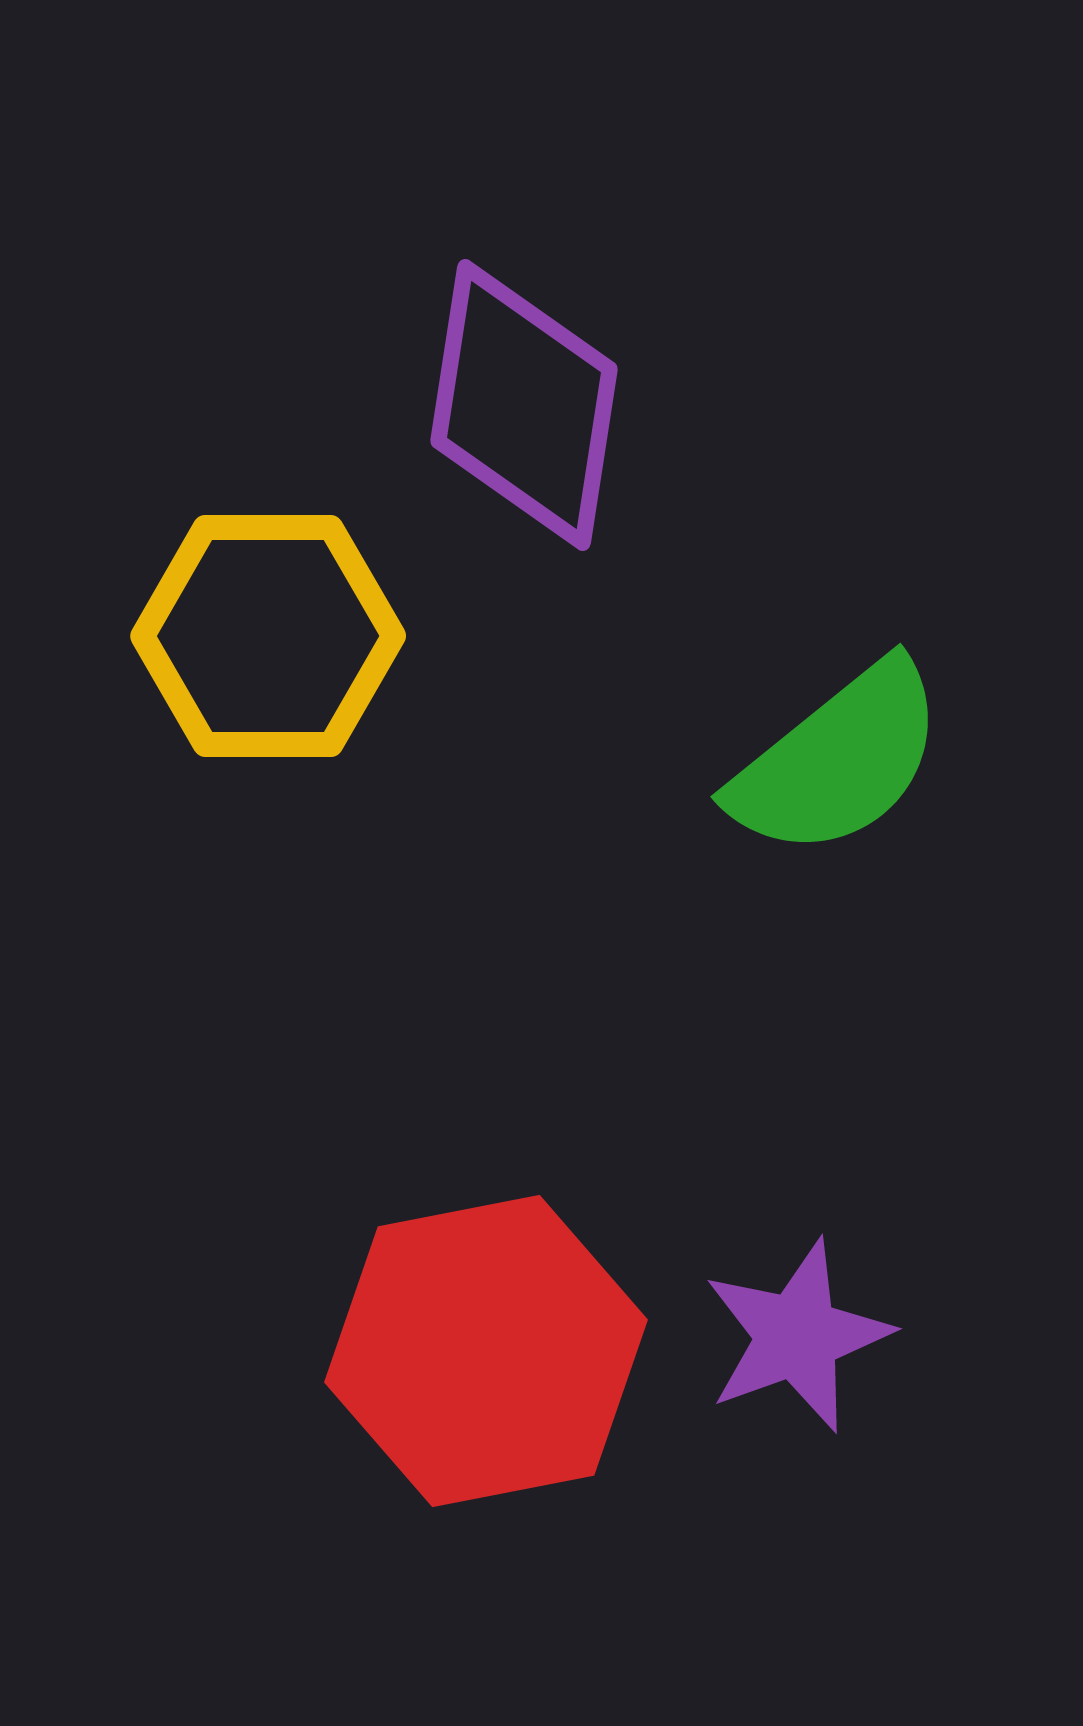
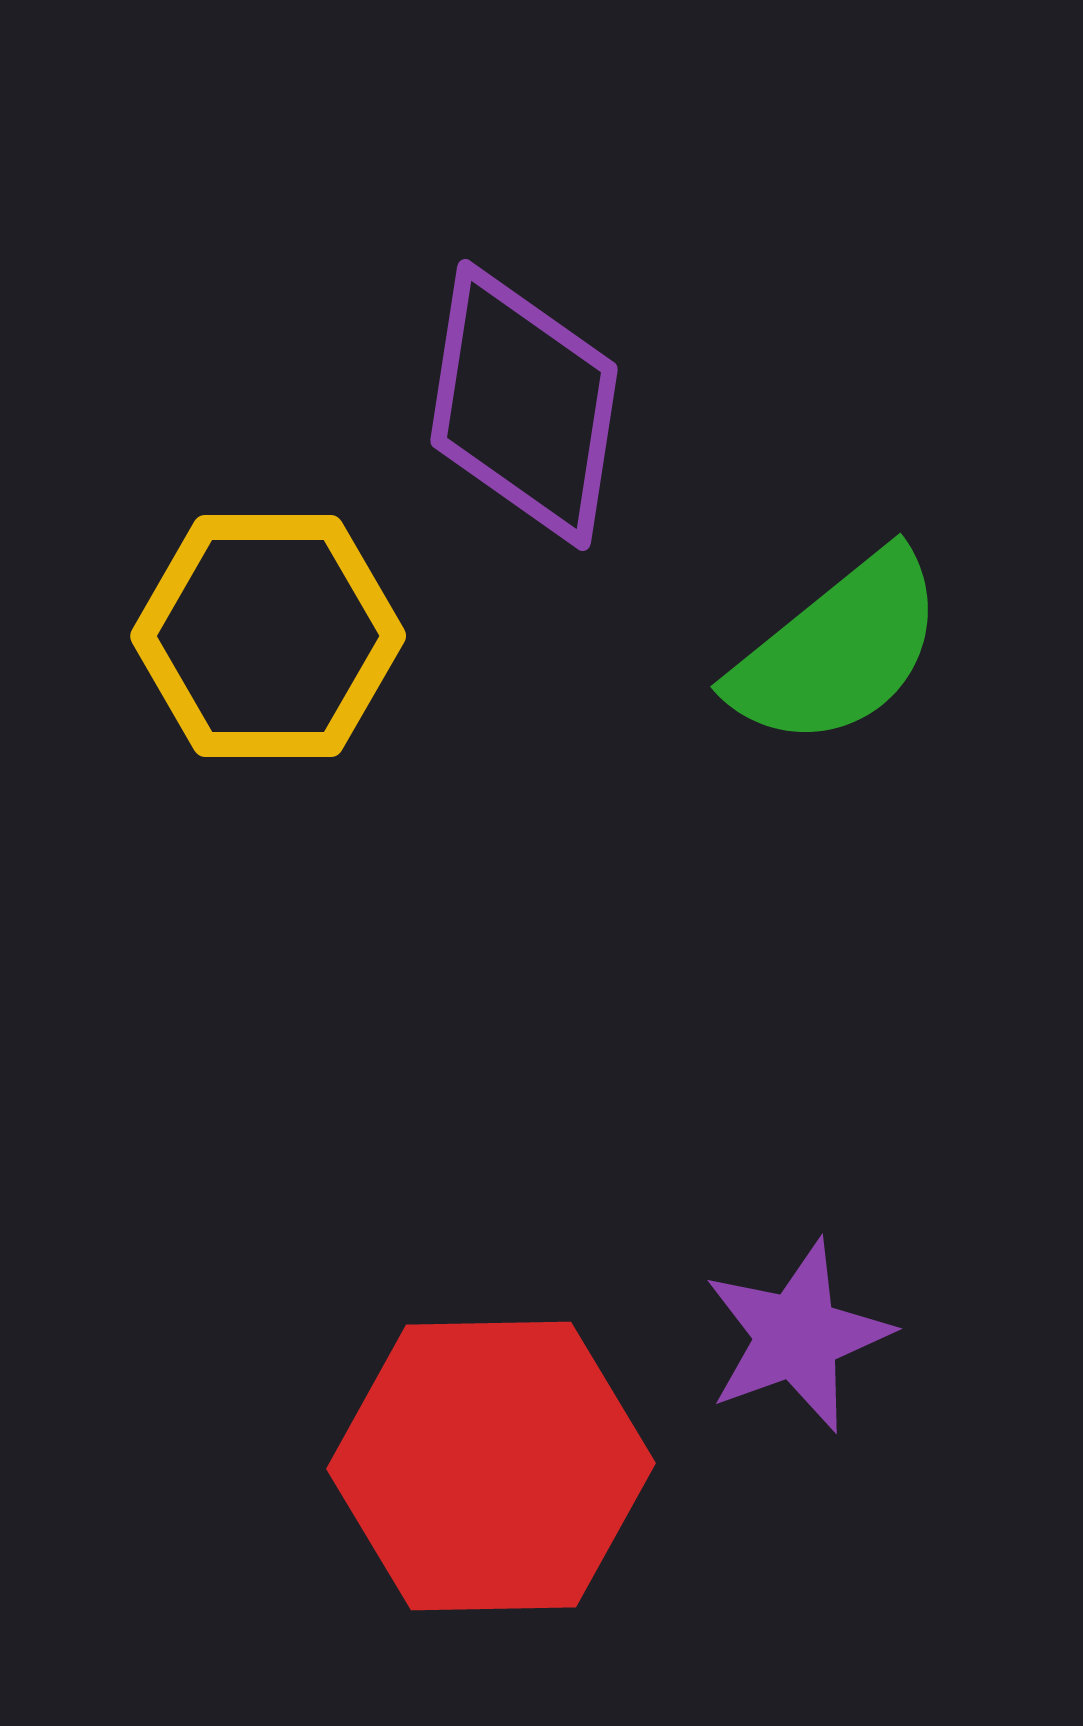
green semicircle: moved 110 px up
red hexagon: moved 5 px right, 115 px down; rotated 10 degrees clockwise
